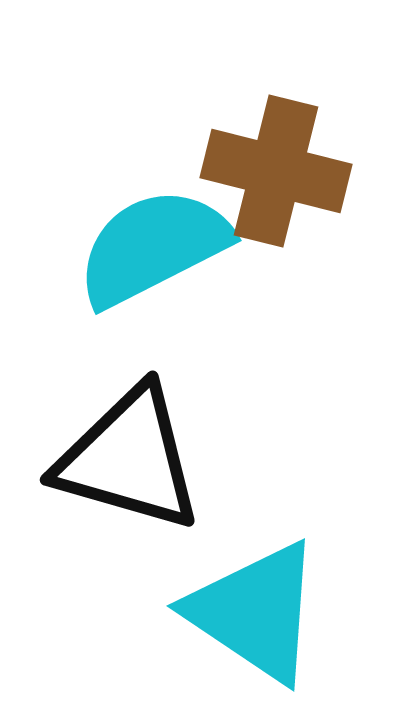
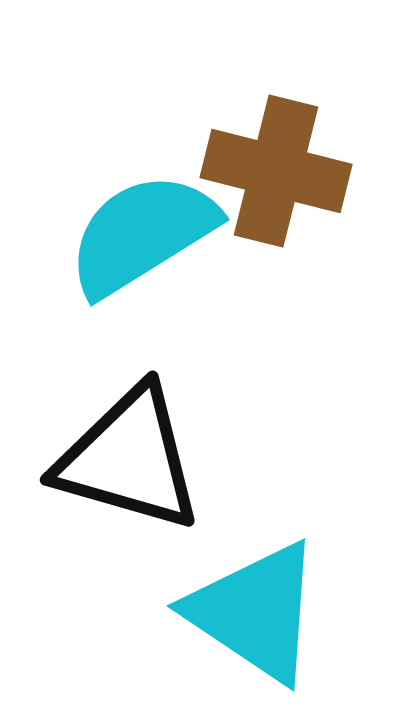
cyan semicircle: moved 11 px left, 13 px up; rotated 5 degrees counterclockwise
